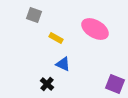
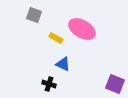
pink ellipse: moved 13 px left
black cross: moved 2 px right; rotated 24 degrees counterclockwise
